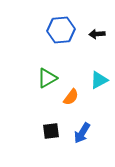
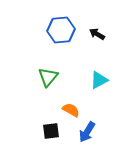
black arrow: rotated 35 degrees clockwise
green triangle: moved 1 px right, 1 px up; rotated 20 degrees counterclockwise
orange semicircle: moved 13 px down; rotated 96 degrees counterclockwise
blue arrow: moved 5 px right, 1 px up
